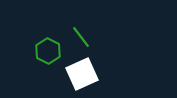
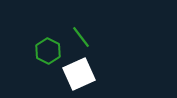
white square: moved 3 px left
